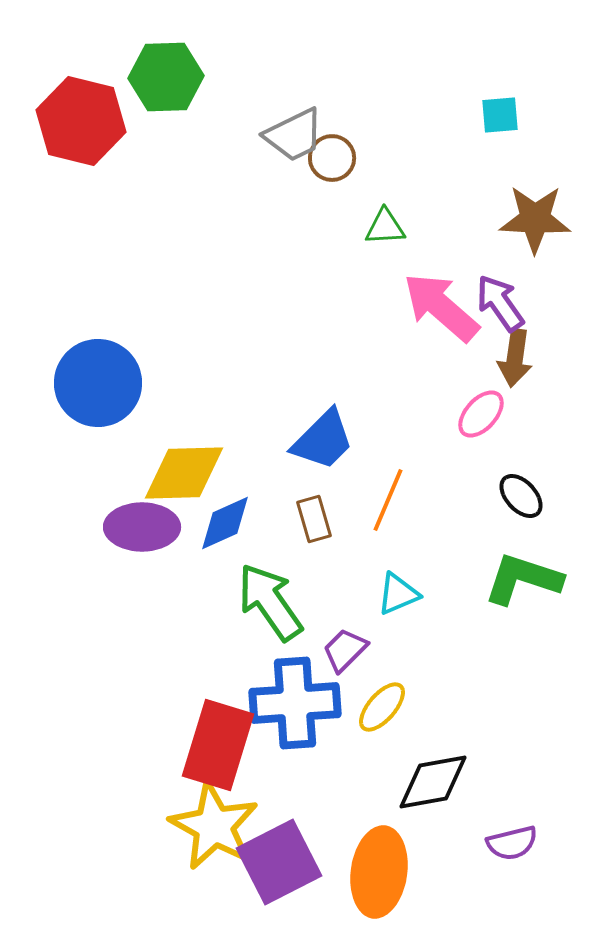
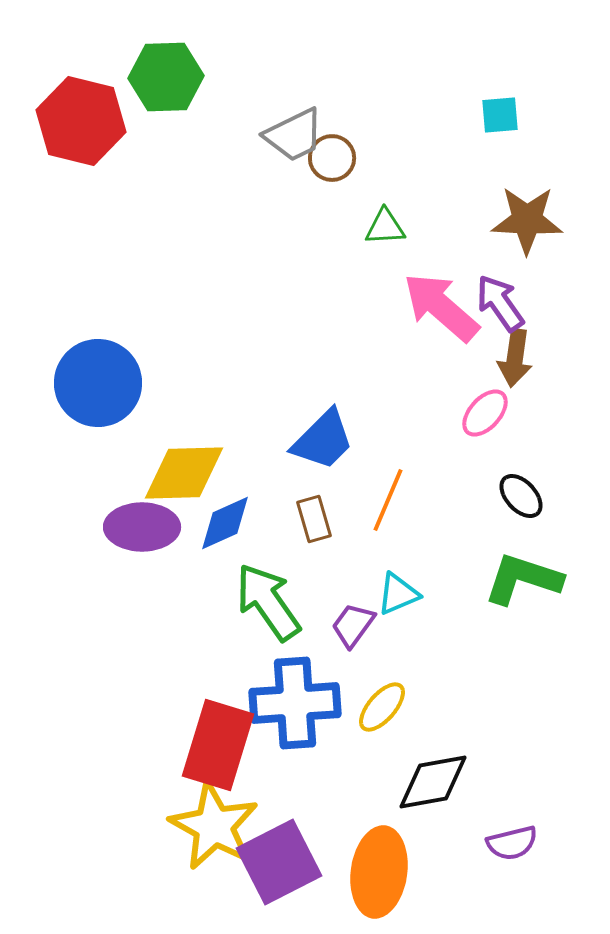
brown star: moved 8 px left, 1 px down
pink ellipse: moved 4 px right, 1 px up
green arrow: moved 2 px left
purple trapezoid: moved 8 px right, 25 px up; rotated 9 degrees counterclockwise
